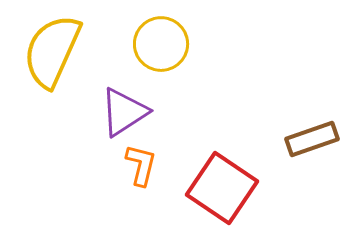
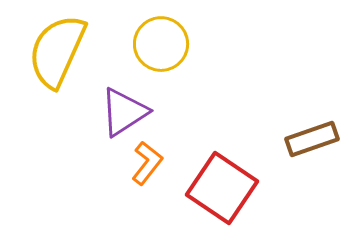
yellow semicircle: moved 5 px right
orange L-shape: moved 6 px right, 2 px up; rotated 24 degrees clockwise
